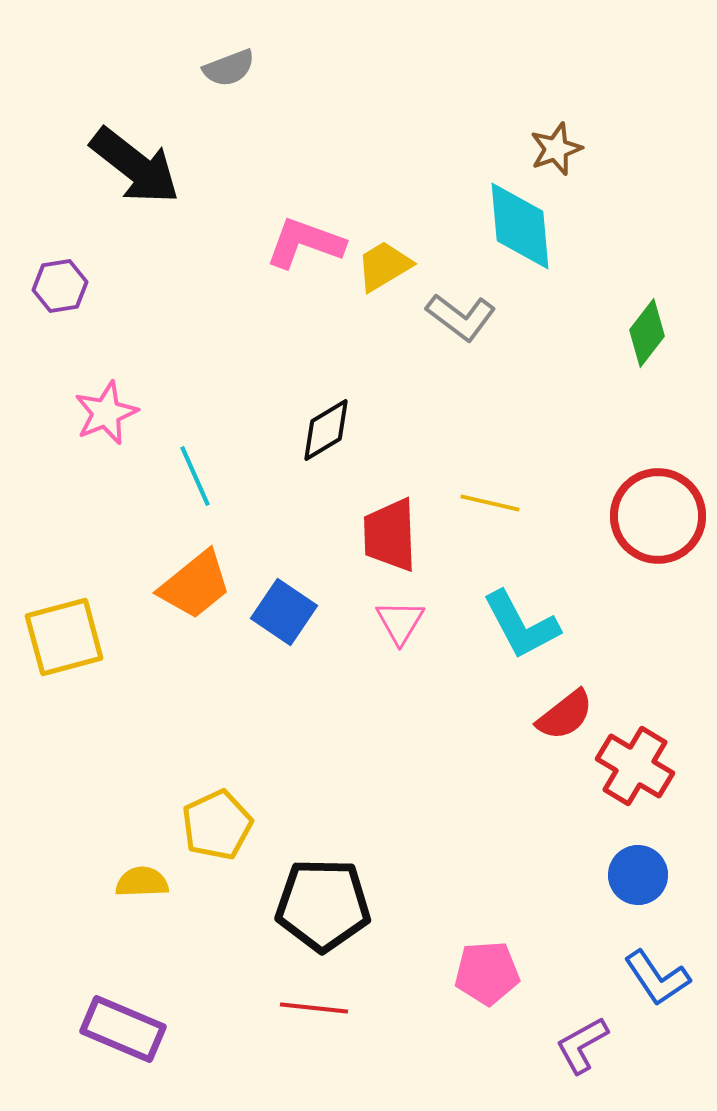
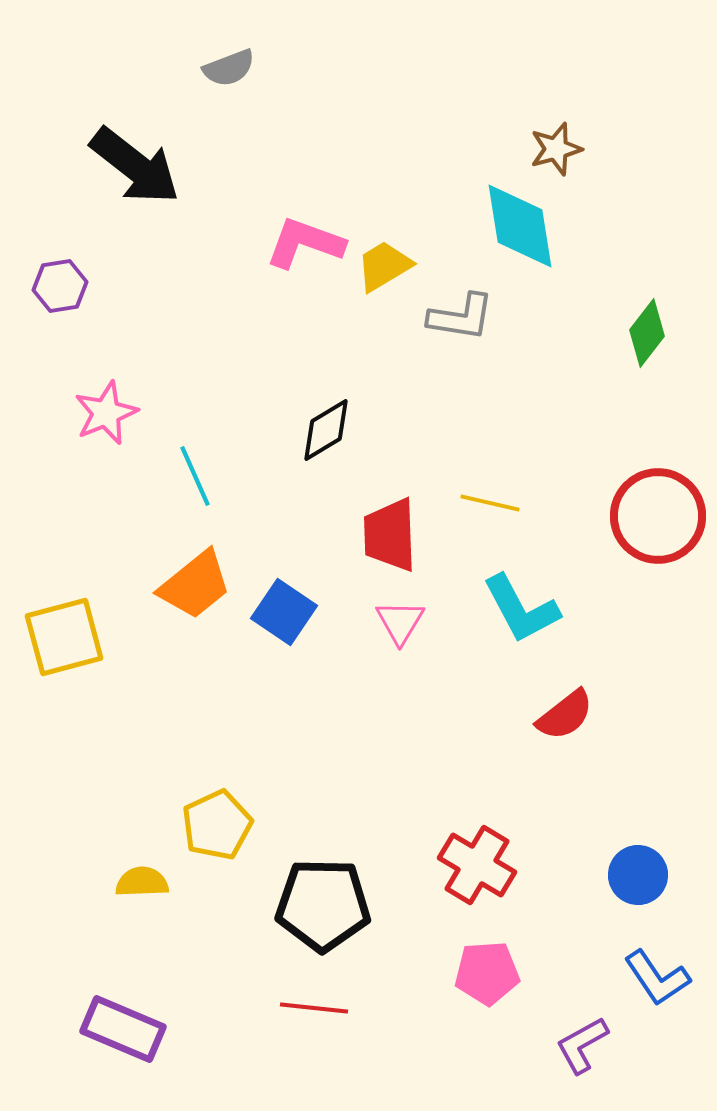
brown star: rotated 4 degrees clockwise
cyan diamond: rotated 4 degrees counterclockwise
gray L-shape: rotated 28 degrees counterclockwise
cyan L-shape: moved 16 px up
red cross: moved 158 px left, 99 px down
